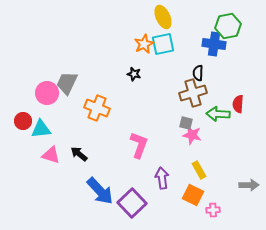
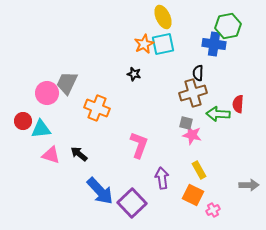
pink cross: rotated 24 degrees counterclockwise
